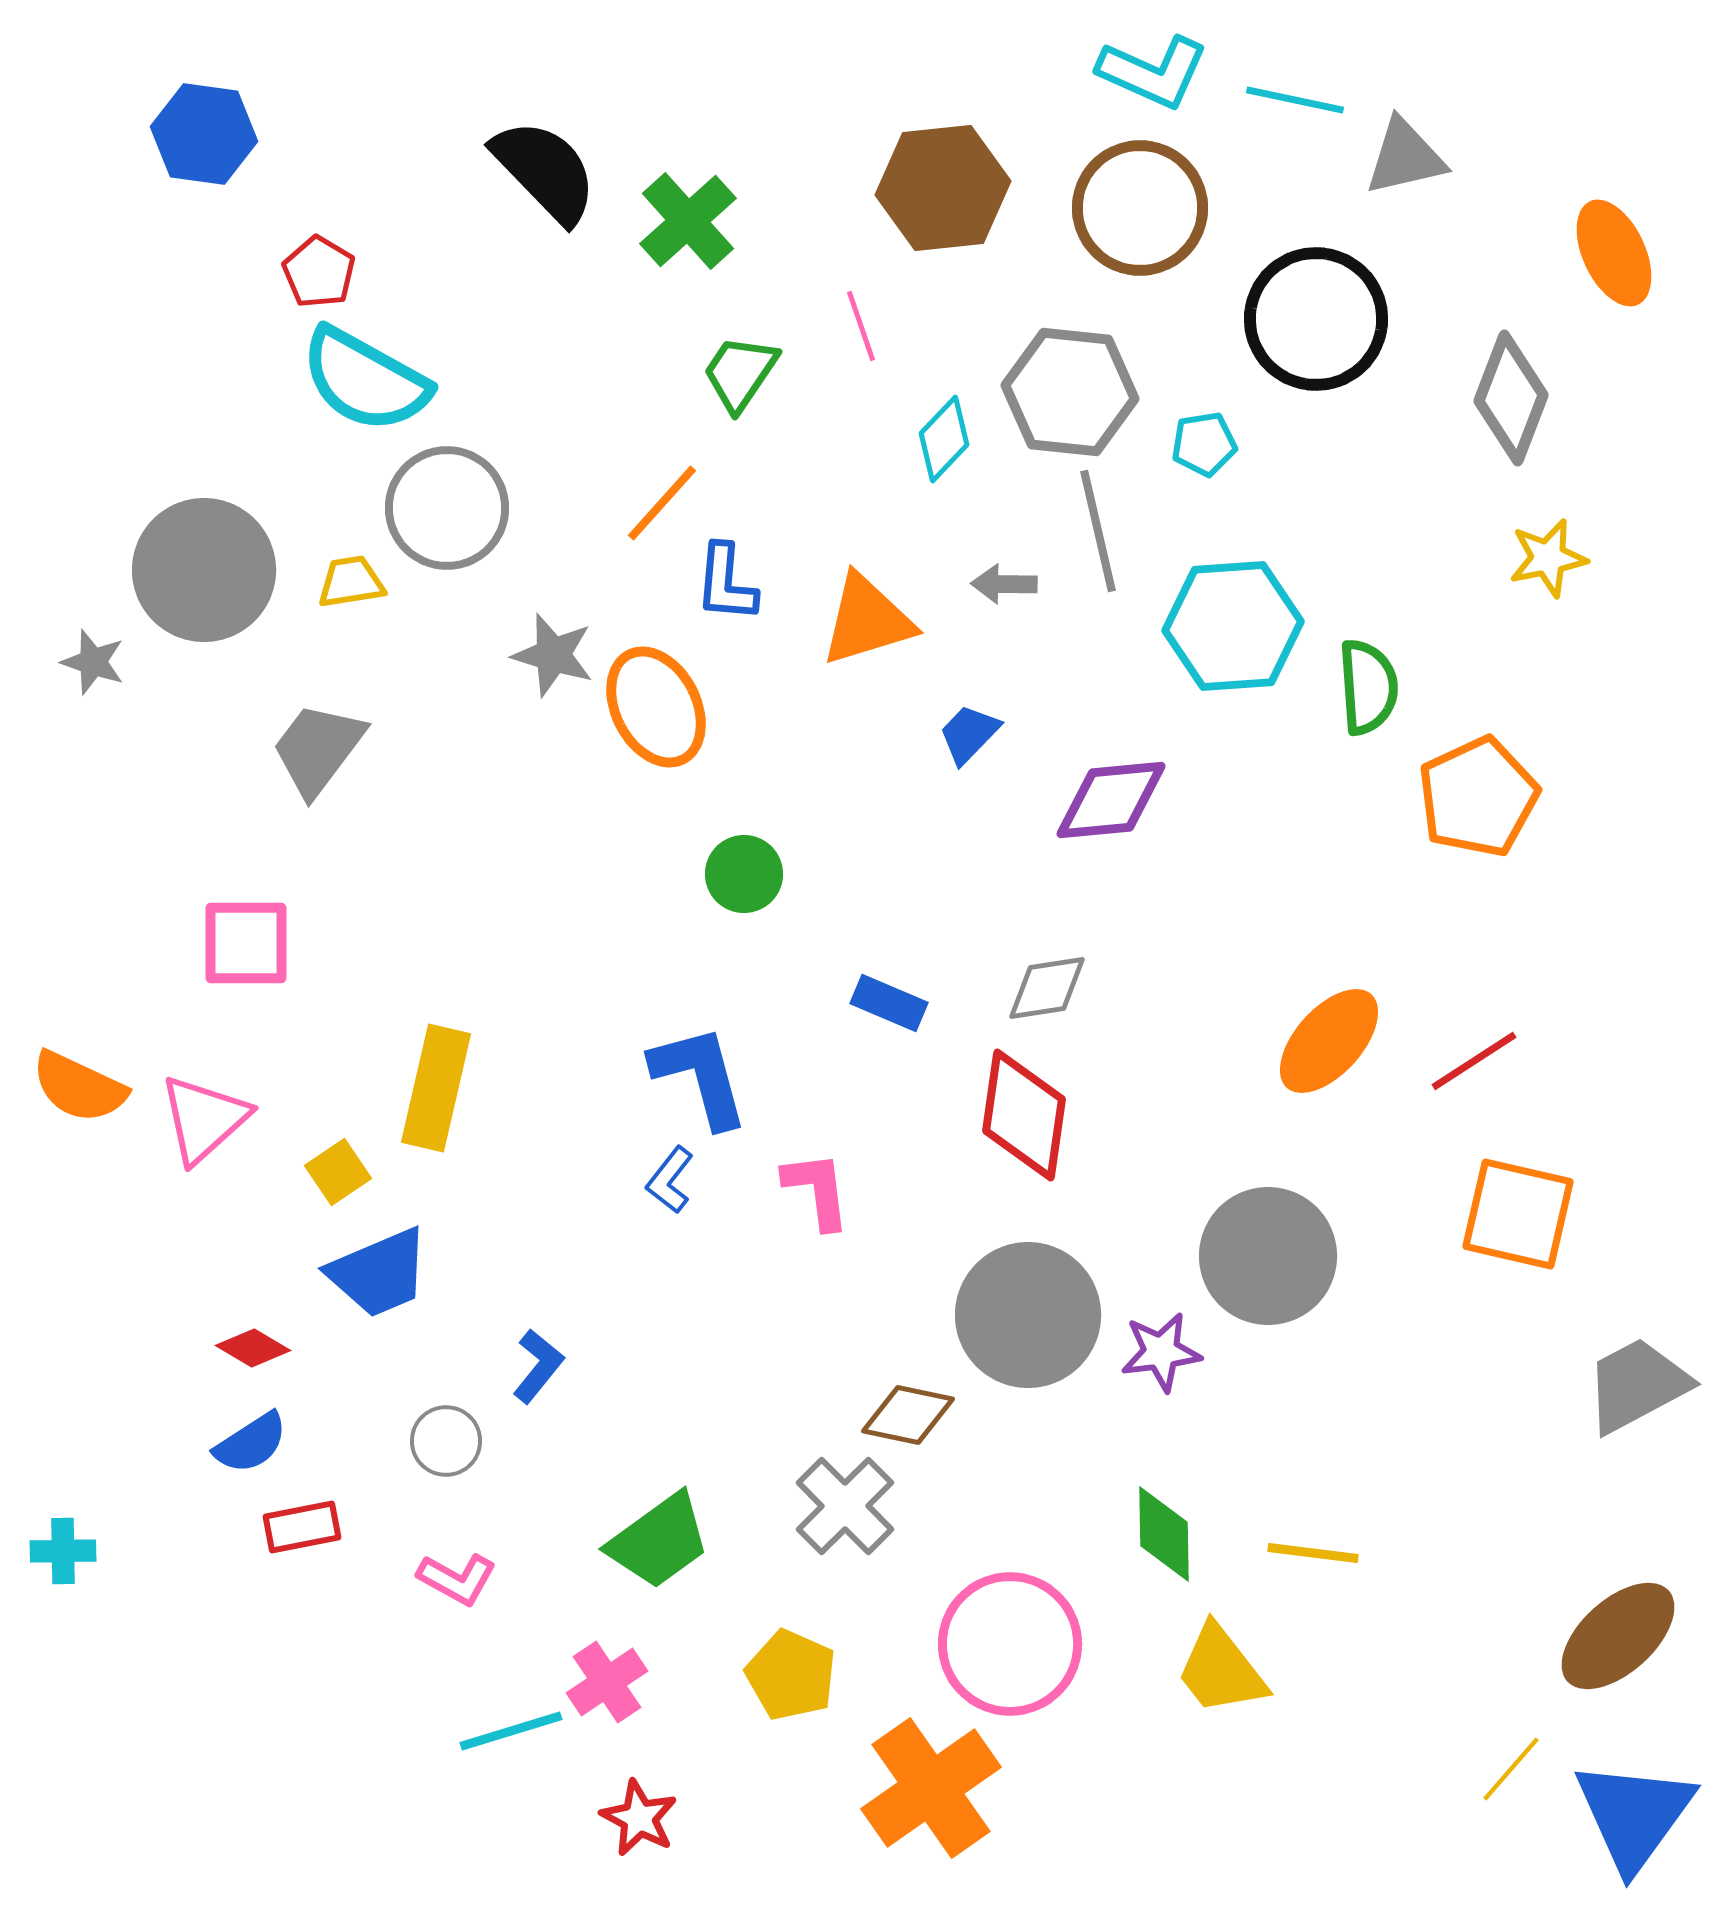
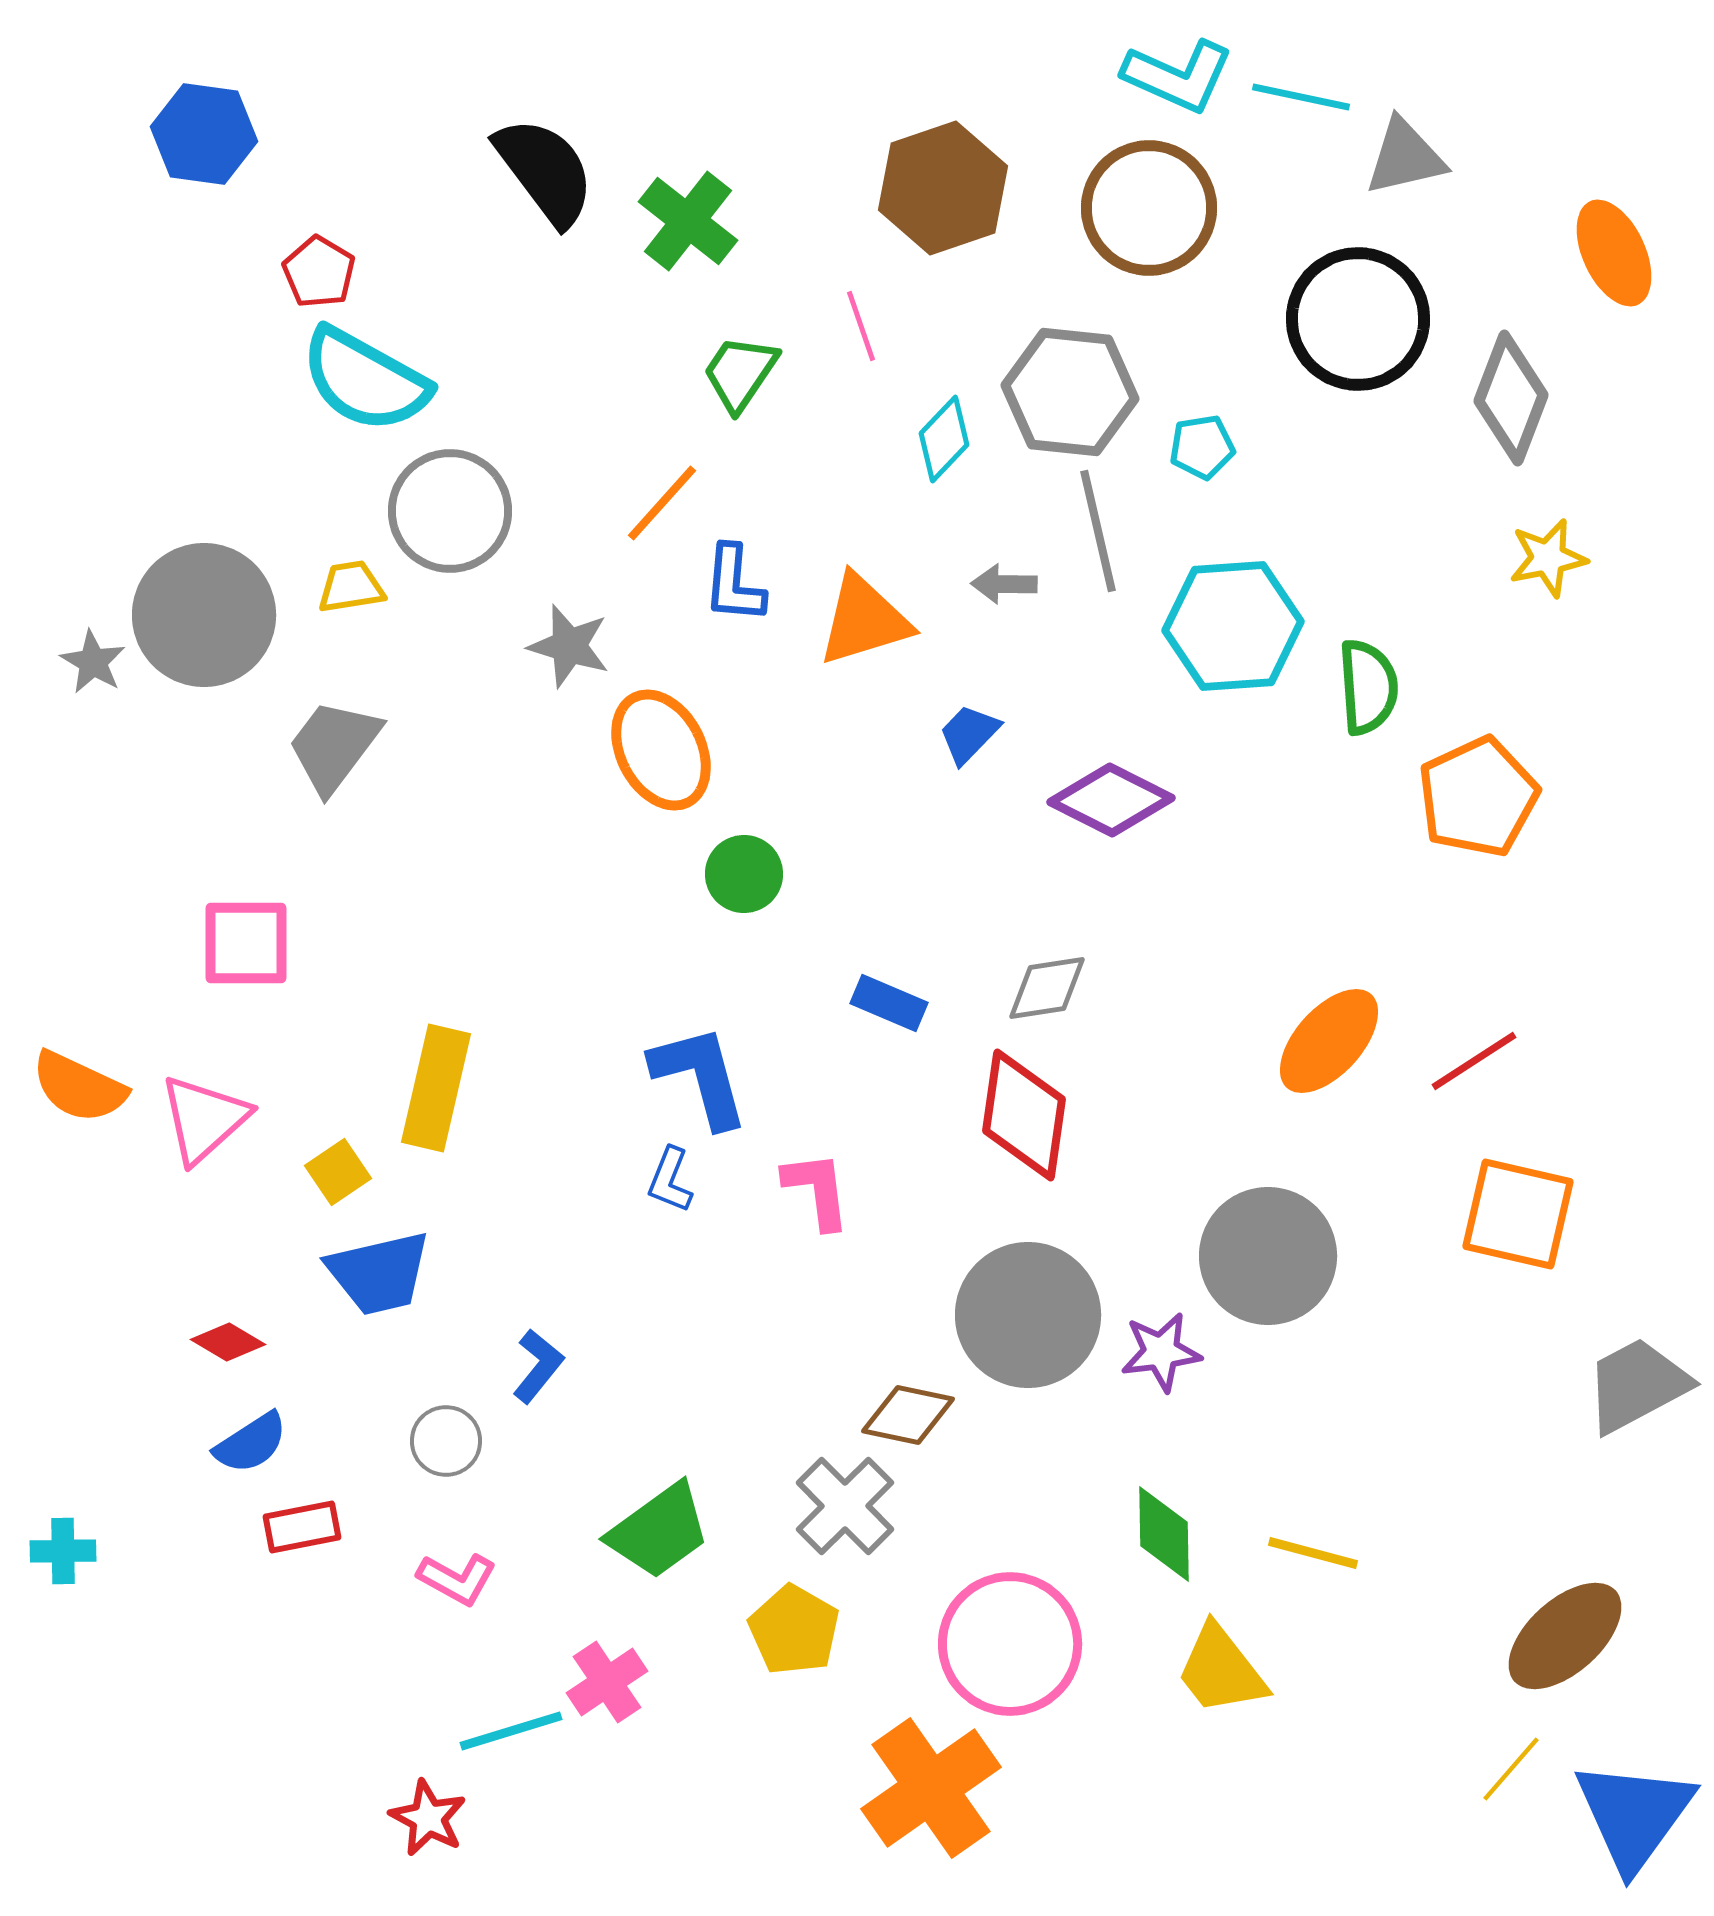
cyan L-shape at (1153, 72): moved 25 px right, 4 px down
cyan line at (1295, 100): moved 6 px right, 3 px up
black semicircle at (545, 171): rotated 7 degrees clockwise
brown hexagon at (943, 188): rotated 13 degrees counterclockwise
brown circle at (1140, 208): moved 9 px right
green cross at (688, 221): rotated 10 degrees counterclockwise
black circle at (1316, 319): moved 42 px right
cyan pentagon at (1204, 444): moved 2 px left, 3 px down
gray circle at (447, 508): moved 3 px right, 3 px down
gray circle at (204, 570): moved 45 px down
yellow trapezoid at (351, 582): moved 5 px down
blue L-shape at (726, 583): moved 8 px right, 1 px down
orange triangle at (867, 620): moved 3 px left
gray star at (553, 655): moved 16 px right, 9 px up
gray star at (93, 662): rotated 12 degrees clockwise
orange ellipse at (656, 707): moved 5 px right, 43 px down
gray trapezoid at (318, 749): moved 16 px right, 3 px up
purple diamond at (1111, 800): rotated 32 degrees clockwise
blue L-shape at (670, 1180): rotated 16 degrees counterclockwise
blue trapezoid at (379, 1273): rotated 10 degrees clockwise
red diamond at (253, 1348): moved 25 px left, 6 px up
green trapezoid at (659, 1541): moved 10 px up
yellow line at (1313, 1553): rotated 8 degrees clockwise
brown ellipse at (1618, 1636): moved 53 px left
yellow pentagon at (791, 1675): moved 3 px right, 45 px up; rotated 6 degrees clockwise
red star at (639, 1818): moved 211 px left
